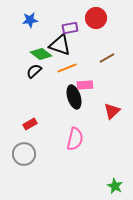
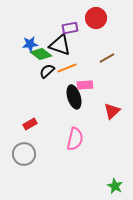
blue star: moved 24 px down
black semicircle: moved 13 px right
